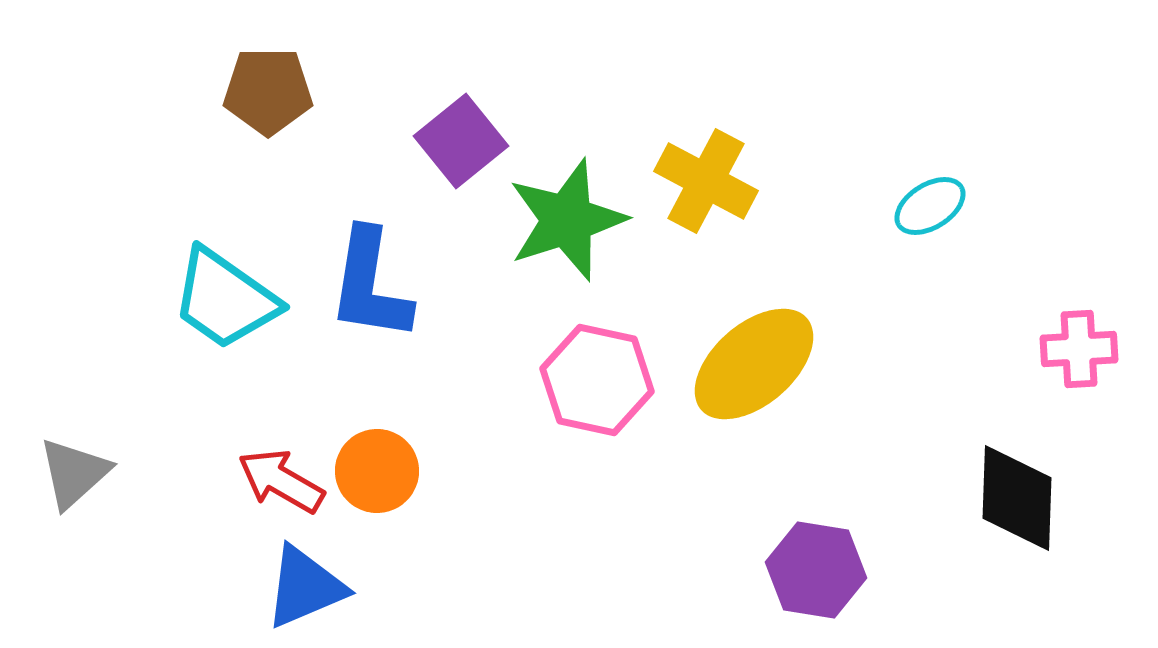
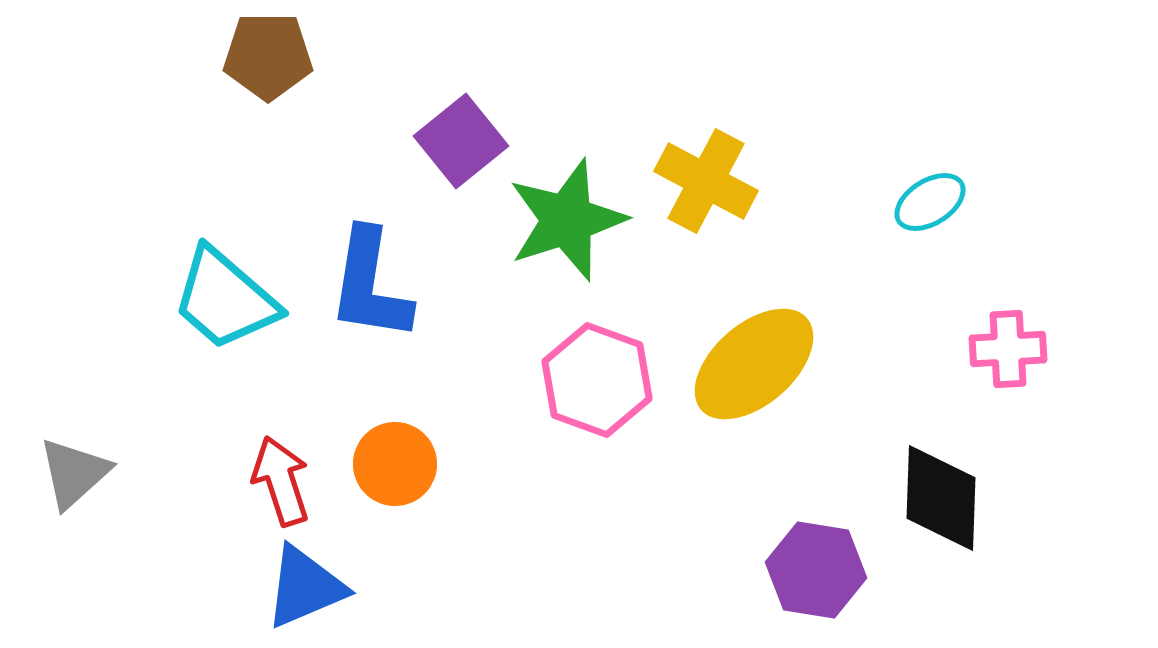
brown pentagon: moved 35 px up
cyan ellipse: moved 4 px up
cyan trapezoid: rotated 6 degrees clockwise
pink cross: moved 71 px left
pink hexagon: rotated 8 degrees clockwise
orange circle: moved 18 px right, 7 px up
red arrow: rotated 42 degrees clockwise
black diamond: moved 76 px left
